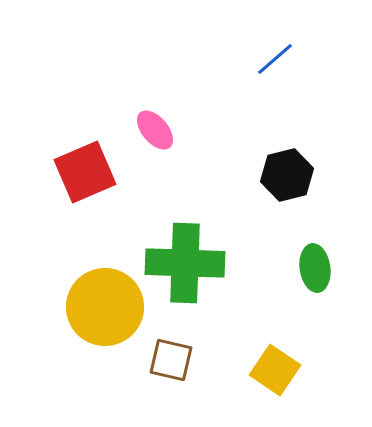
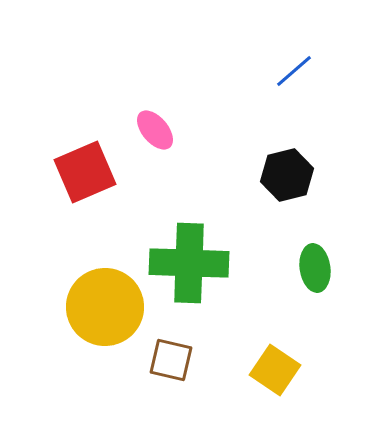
blue line: moved 19 px right, 12 px down
green cross: moved 4 px right
